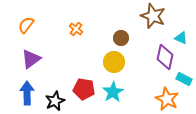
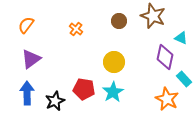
brown circle: moved 2 px left, 17 px up
cyan rectangle: rotated 21 degrees clockwise
